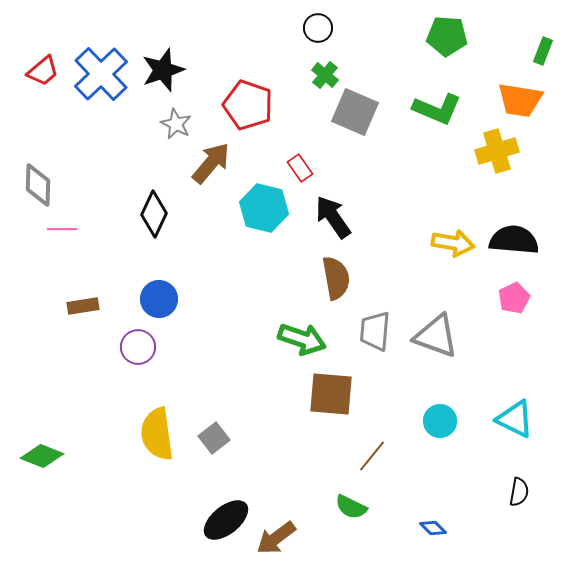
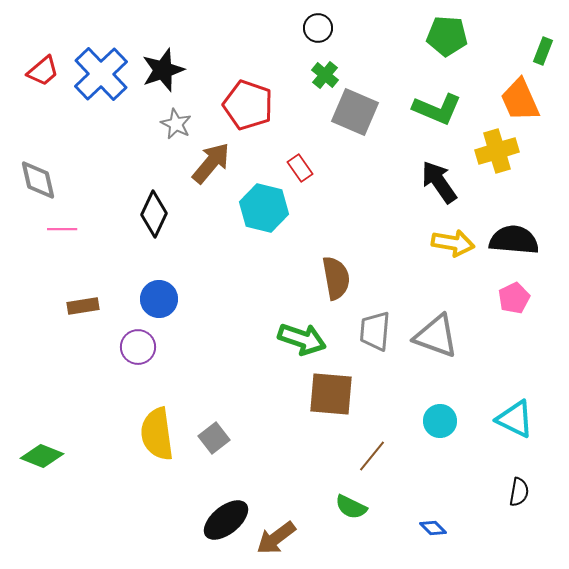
orange trapezoid at (520, 100): rotated 57 degrees clockwise
gray diamond at (38, 185): moved 5 px up; rotated 15 degrees counterclockwise
black arrow at (333, 217): moved 106 px right, 35 px up
